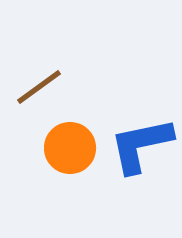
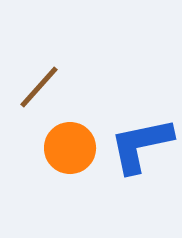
brown line: rotated 12 degrees counterclockwise
